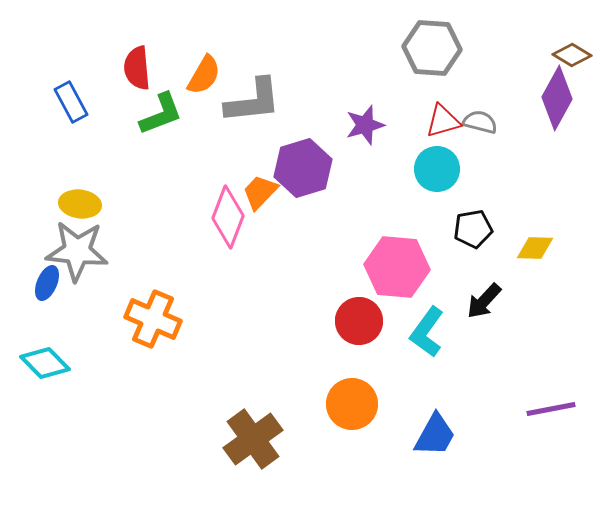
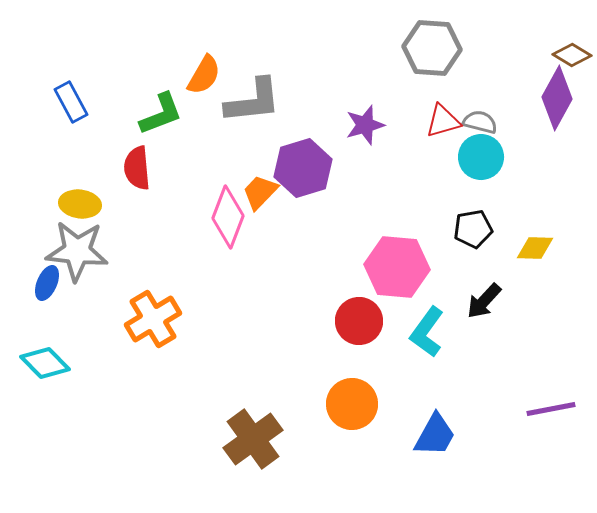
red semicircle: moved 100 px down
cyan circle: moved 44 px right, 12 px up
orange cross: rotated 36 degrees clockwise
